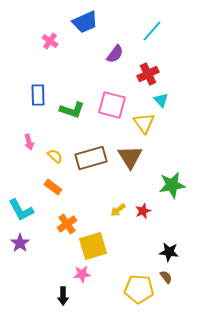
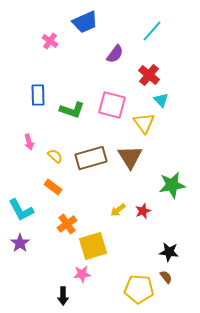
red cross: moved 1 px right, 1 px down; rotated 25 degrees counterclockwise
